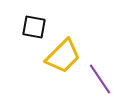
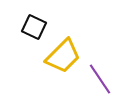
black square: rotated 15 degrees clockwise
